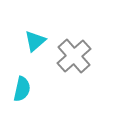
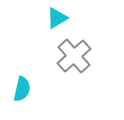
cyan triangle: moved 22 px right, 23 px up; rotated 10 degrees clockwise
